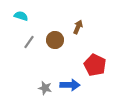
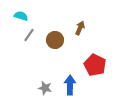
brown arrow: moved 2 px right, 1 px down
gray line: moved 7 px up
blue arrow: rotated 90 degrees counterclockwise
